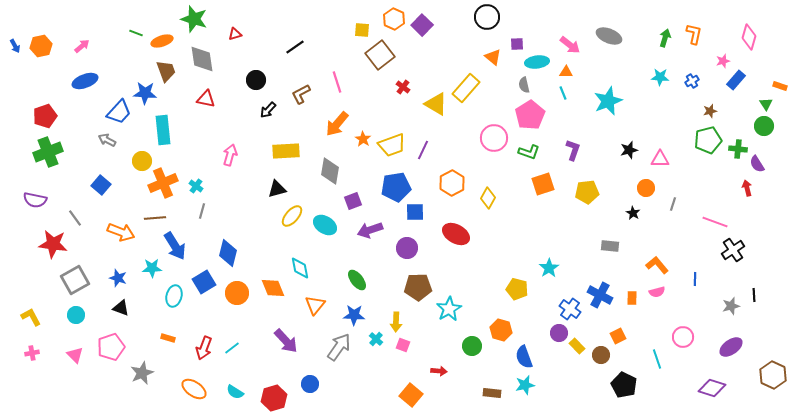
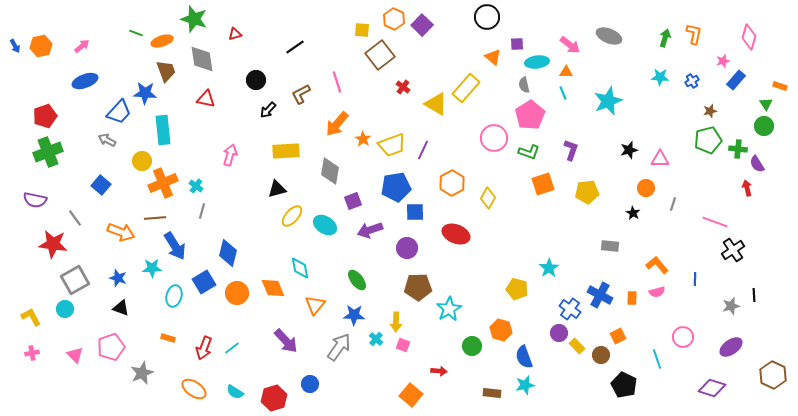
purple L-shape at (573, 150): moved 2 px left
red ellipse at (456, 234): rotated 8 degrees counterclockwise
cyan circle at (76, 315): moved 11 px left, 6 px up
